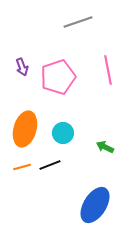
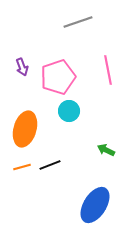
cyan circle: moved 6 px right, 22 px up
green arrow: moved 1 px right, 3 px down
